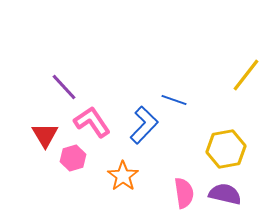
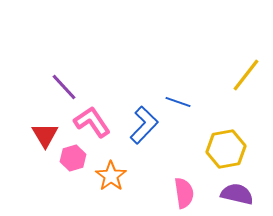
blue line: moved 4 px right, 2 px down
orange star: moved 12 px left
purple semicircle: moved 12 px right
